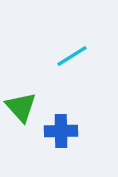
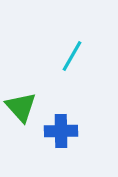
cyan line: rotated 28 degrees counterclockwise
